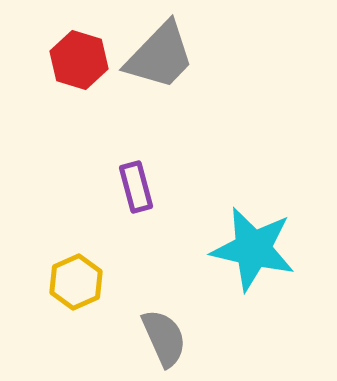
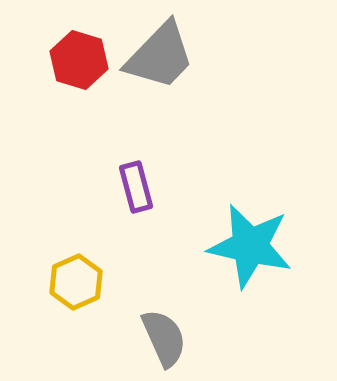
cyan star: moved 3 px left, 3 px up
